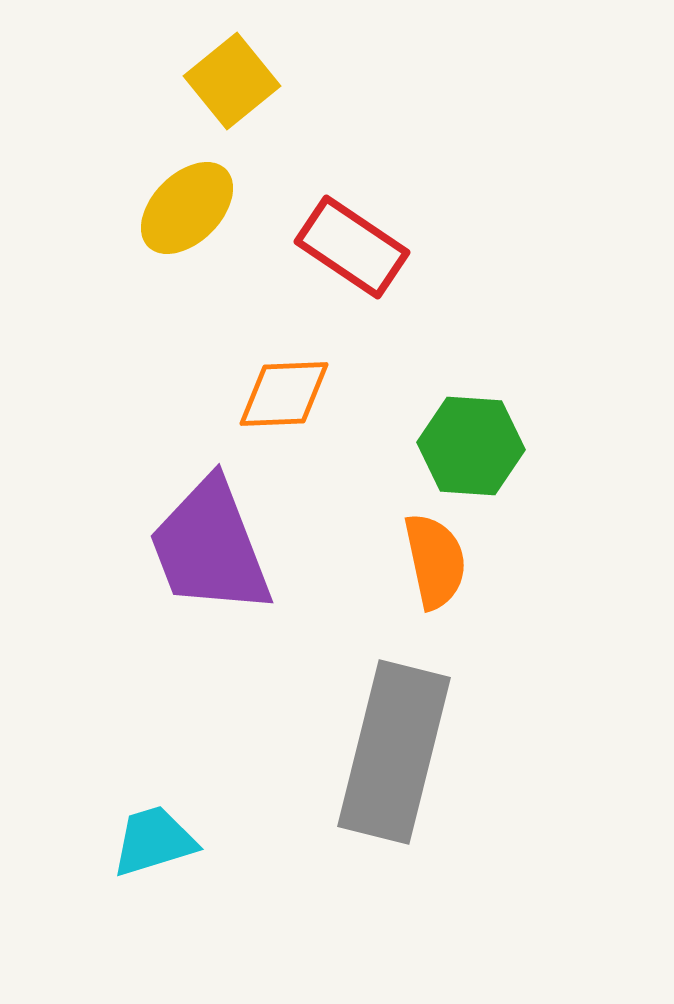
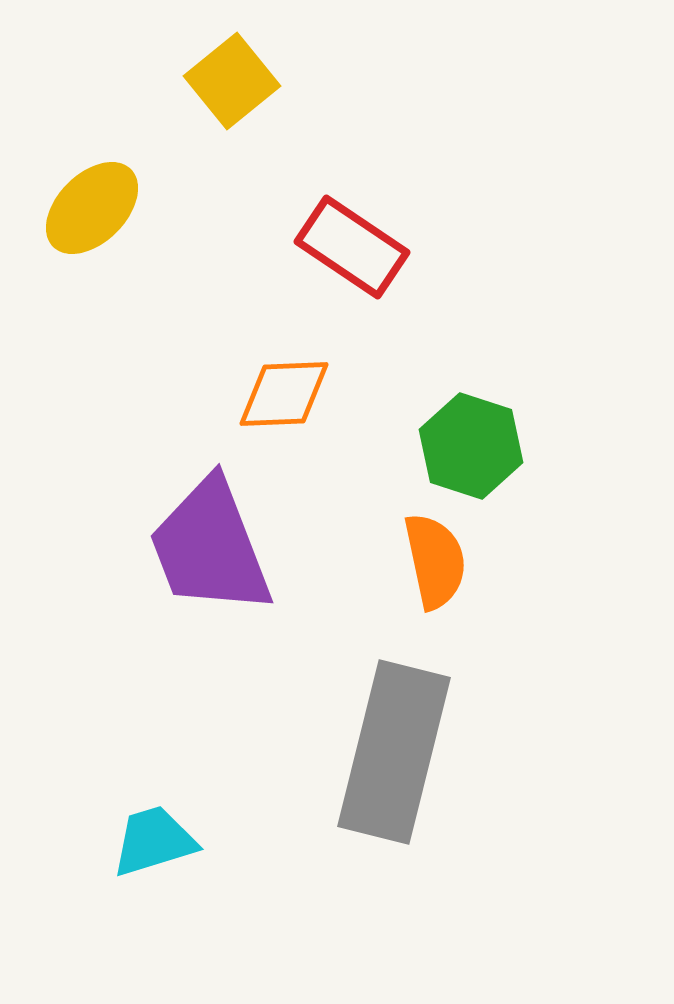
yellow ellipse: moved 95 px left
green hexagon: rotated 14 degrees clockwise
